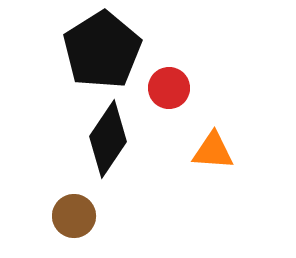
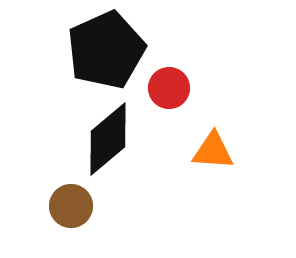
black pentagon: moved 4 px right; rotated 8 degrees clockwise
black diamond: rotated 16 degrees clockwise
brown circle: moved 3 px left, 10 px up
